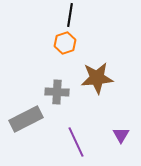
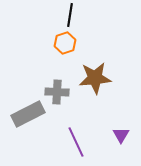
brown star: moved 2 px left
gray rectangle: moved 2 px right, 5 px up
